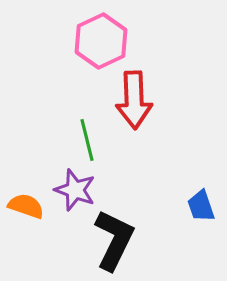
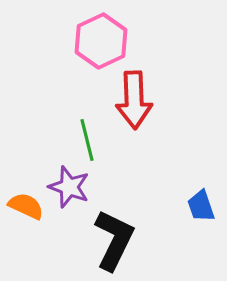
purple star: moved 6 px left, 3 px up
orange semicircle: rotated 6 degrees clockwise
